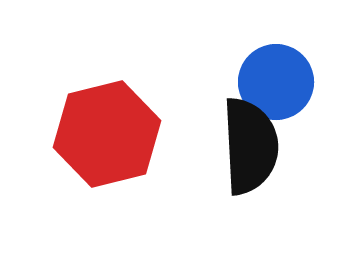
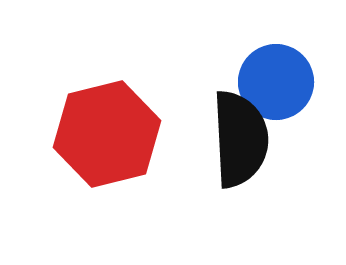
black semicircle: moved 10 px left, 7 px up
